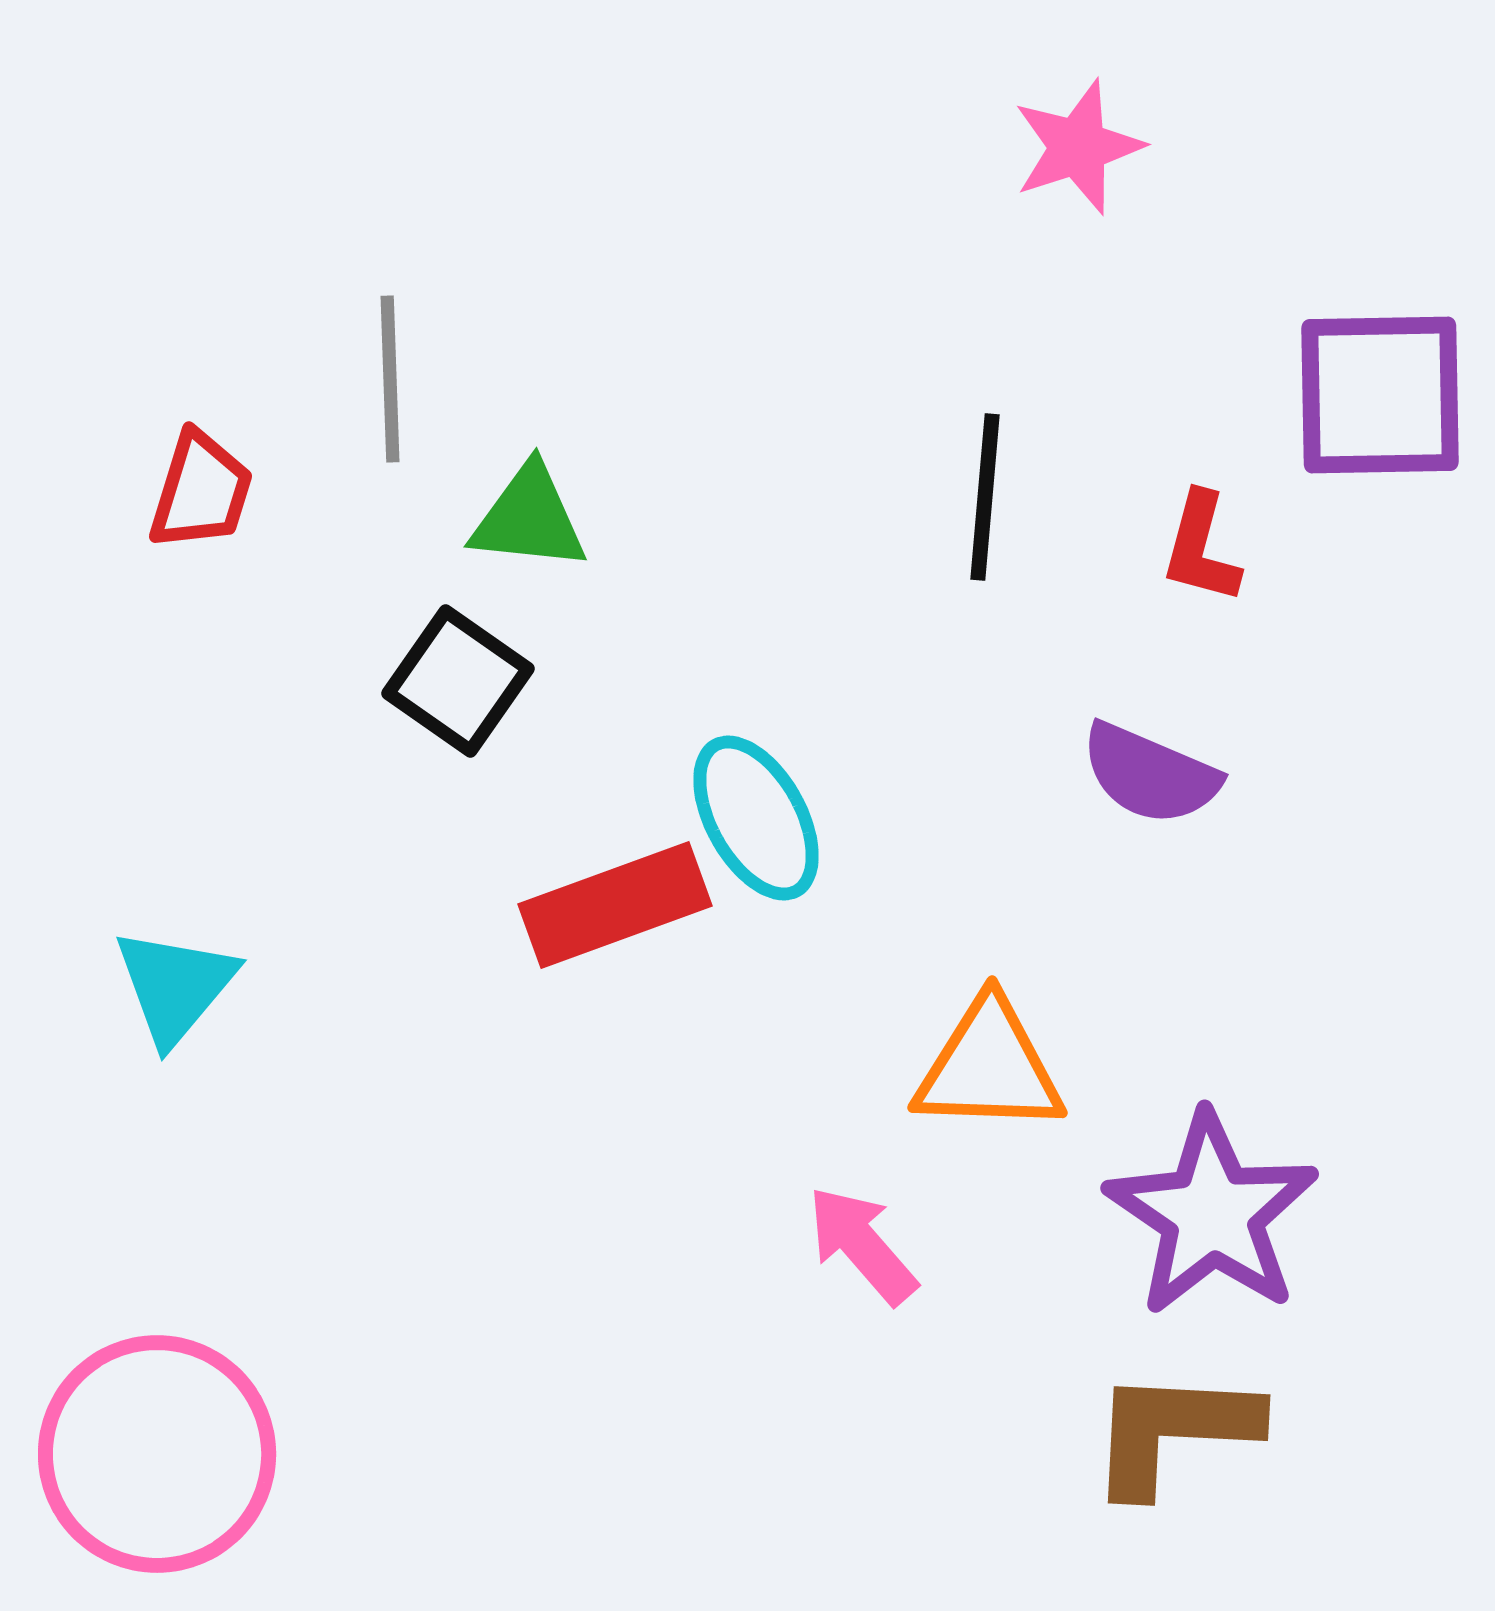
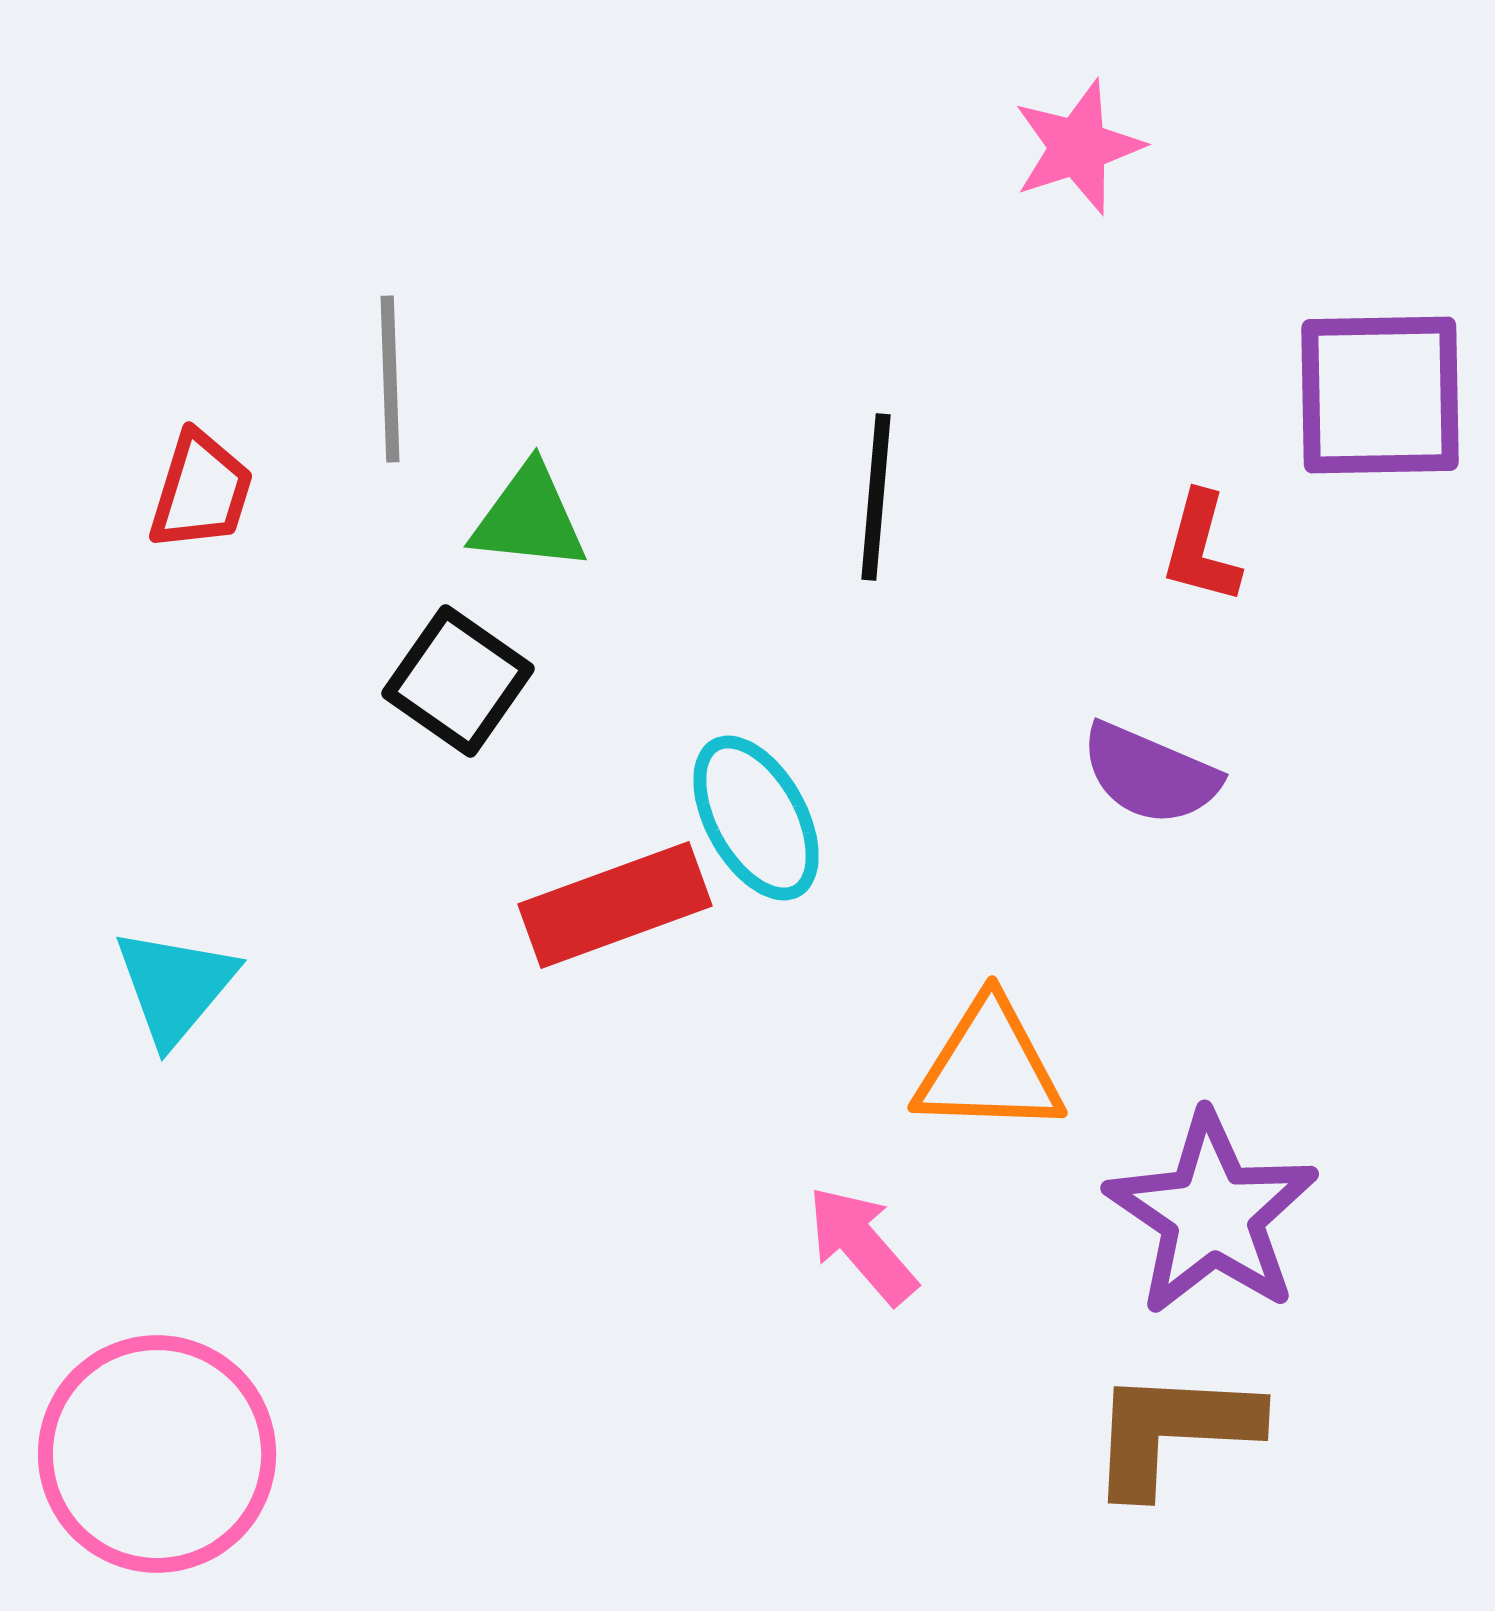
black line: moved 109 px left
